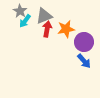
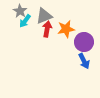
blue arrow: rotated 14 degrees clockwise
